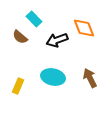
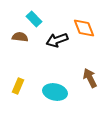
brown semicircle: rotated 147 degrees clockwise
cyan ellipse: moved 2 px right, 15 px down
